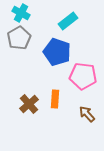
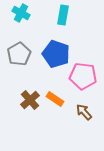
cyan rectangle: moved 5 px left, 6 px up; rotated 42 degrees counterclockwise
gray pentagon: moved 16 px down
blue pentagon: moved 1 px left, 2 px down
orange rectangle: rotated 60 degrees counterclockwise
brown cross: moved 1 px right, 4 px up
brown arrow: moved 3 px left, 2 px up
